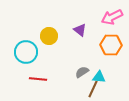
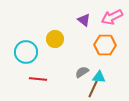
purple triangle: moved 4 px right, 10 px up
yellow circle: moved 6 px right, 3 px down
orange hexagon: moved 6 px left
